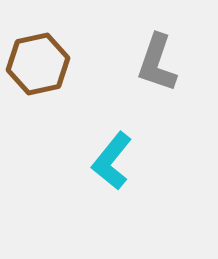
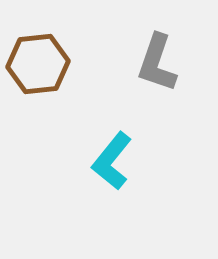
brown hexagon: rotated 6 degrees clockwise
